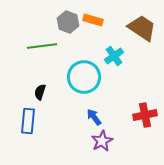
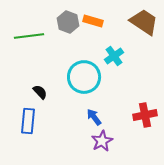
orange rectangle: moved 1 px down
brown trapezoid: moved 2 px right, 6 px up
green line: moved 13 px left, 10 px up
black semicircle: rotated 119 degrees clockwise
